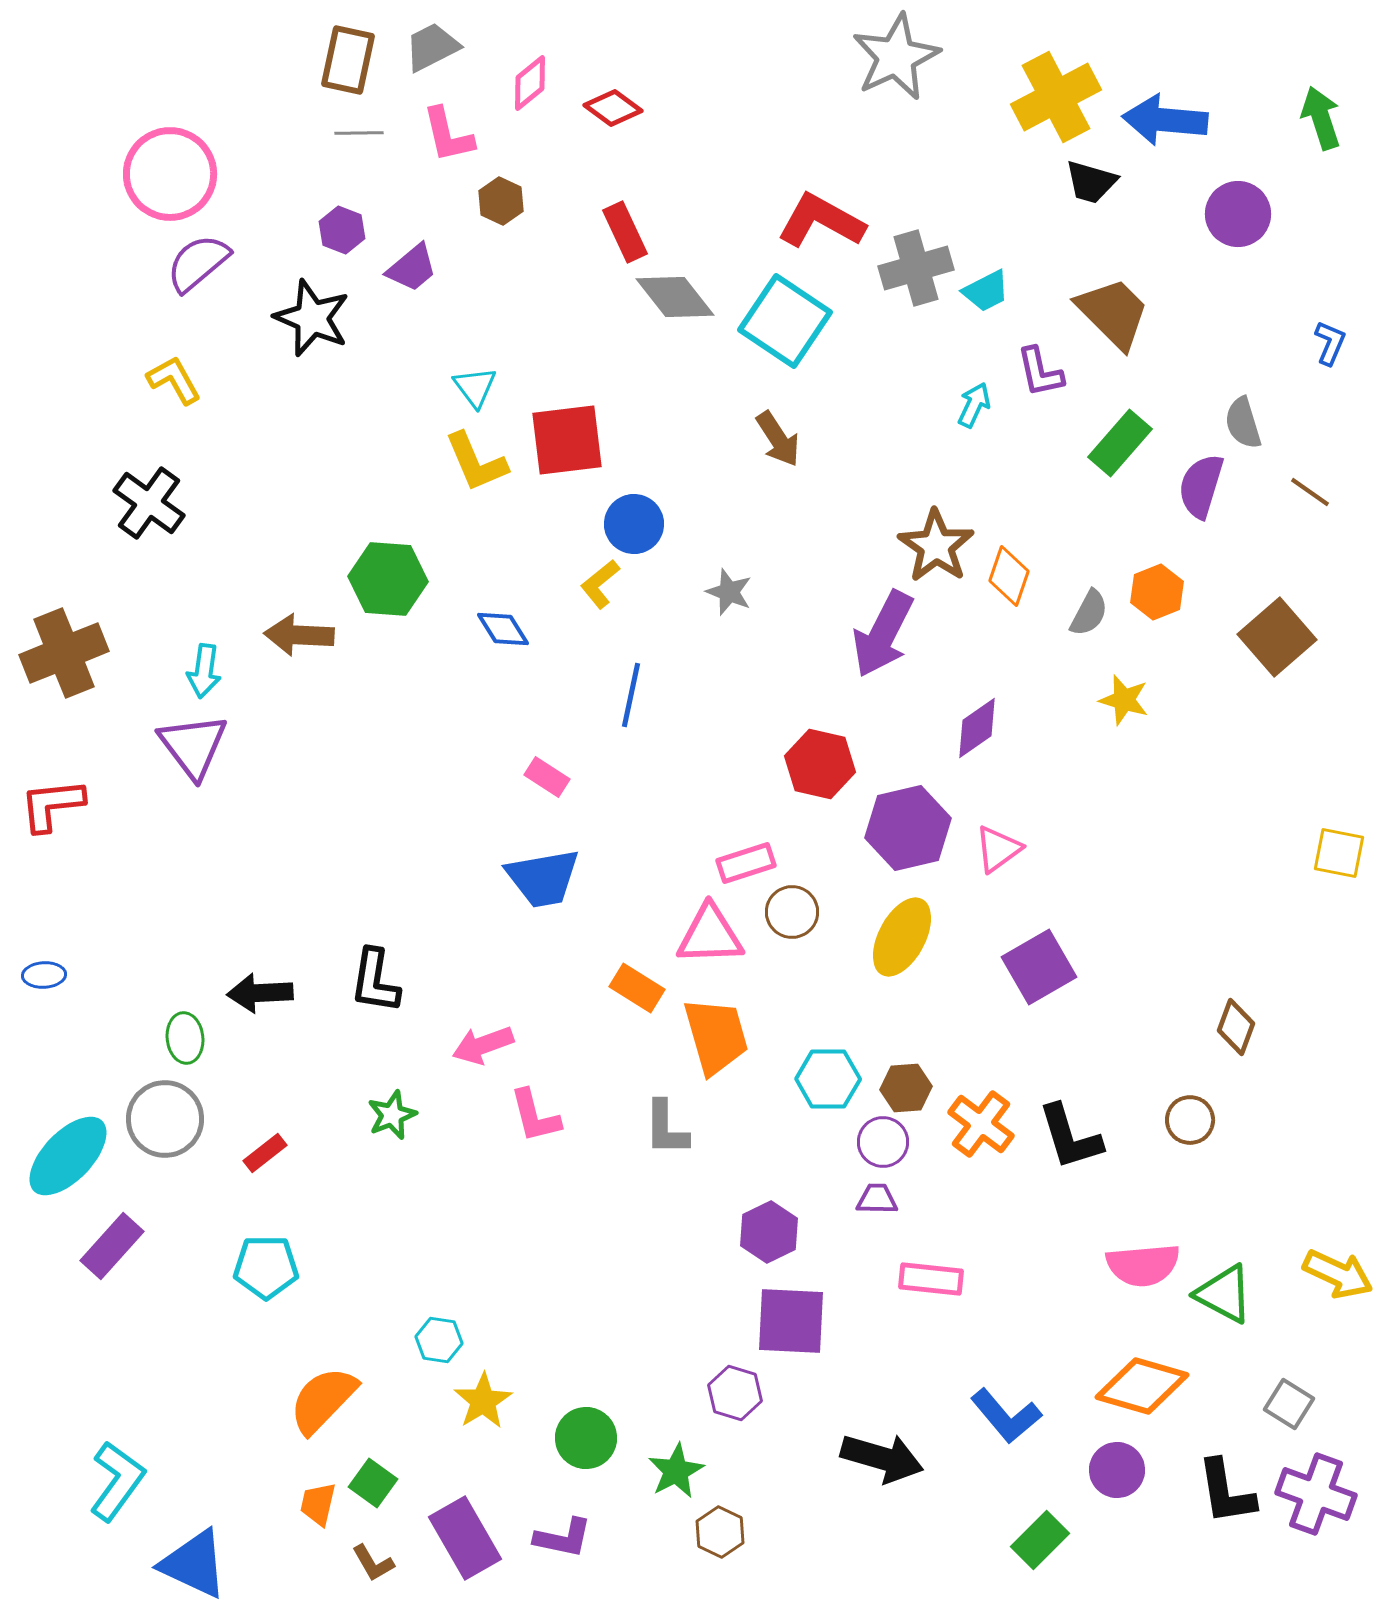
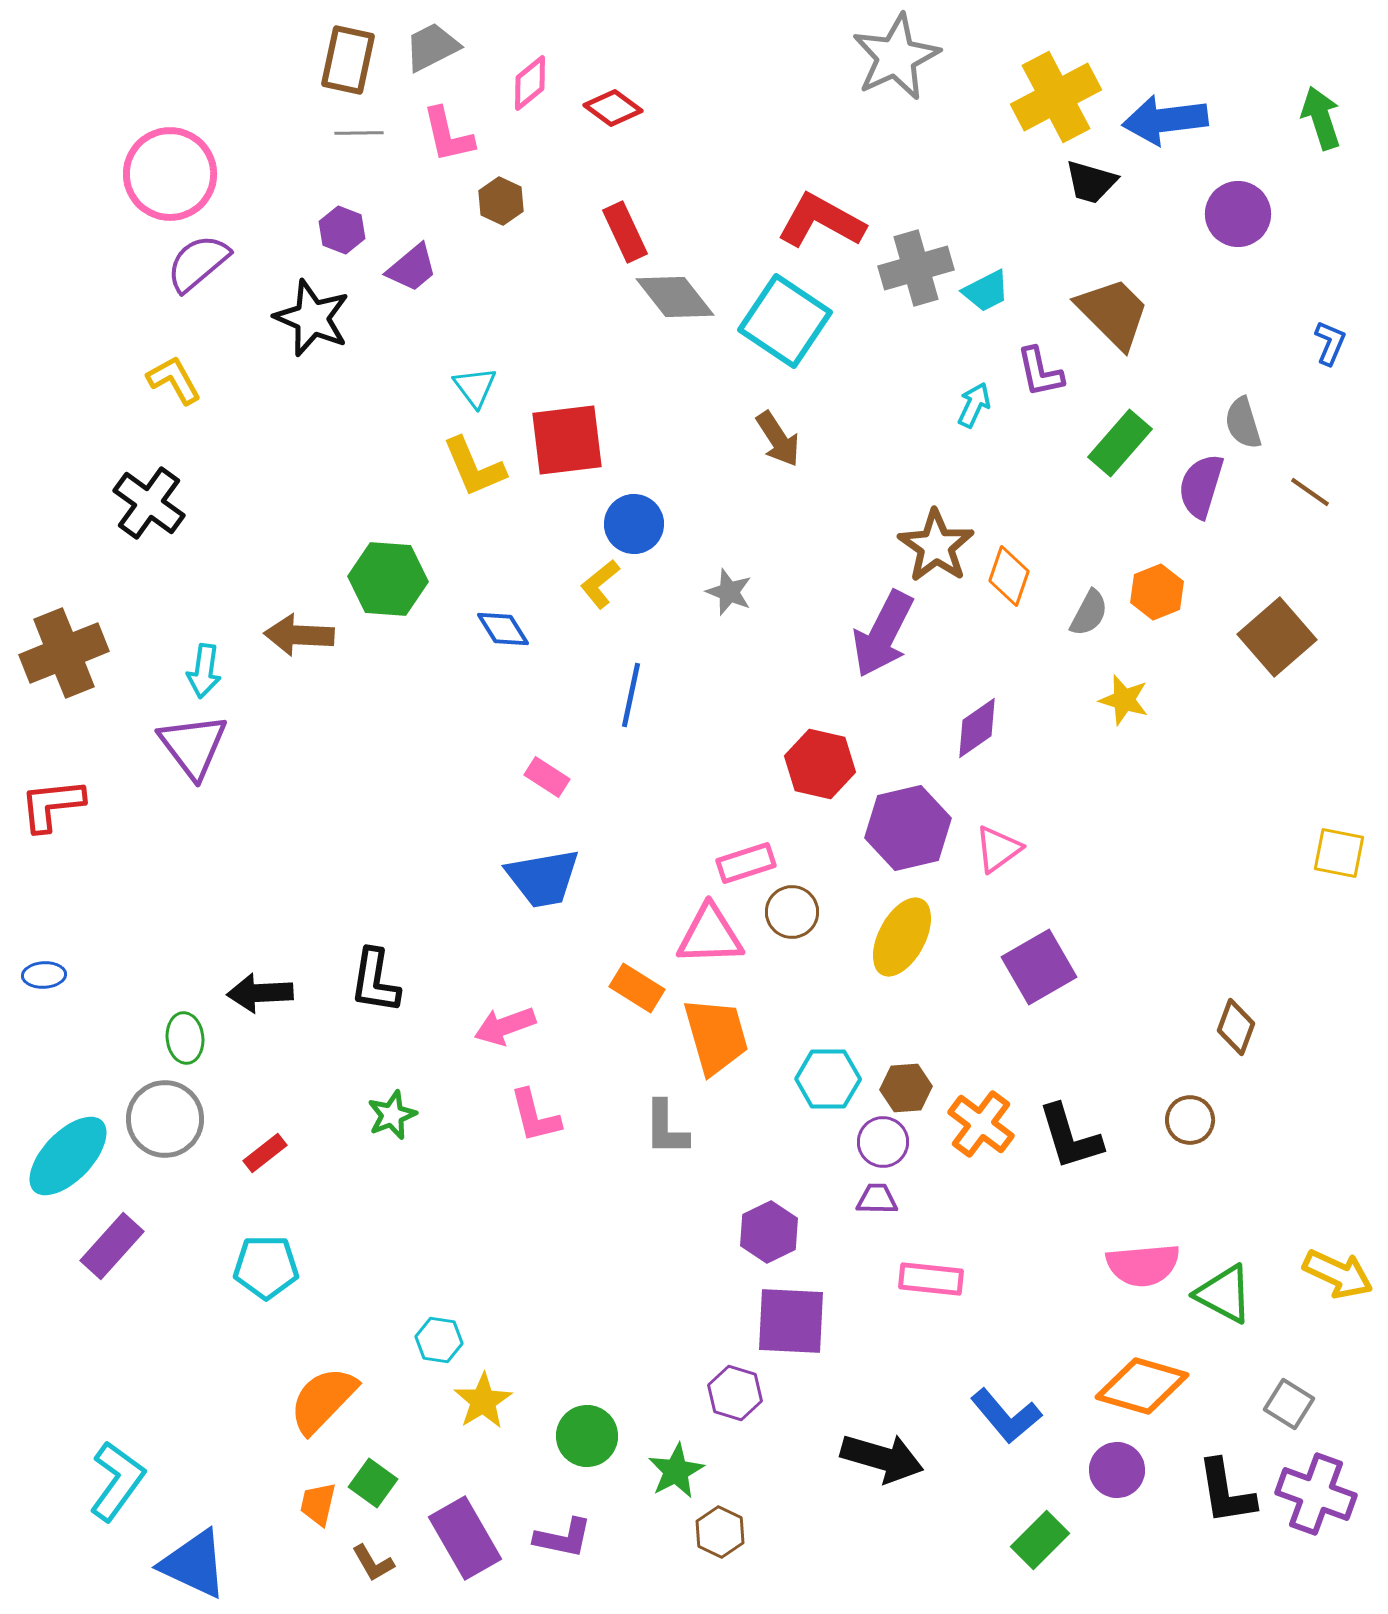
blue arrow at (1165, 120): rotated 12 degrees counterclockwise
yellow L-shape at (476, 462): moved 2 px left, 5 px down
pink arrow at (483, 1045): moved 22 px right, 19 px up
green circle at (586, 1438): moved 1 px right, 2 px up
